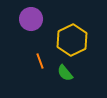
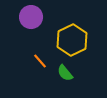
purple circle: moved 2 px up
orange line: rotated 21 degrees counterclockwise
